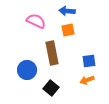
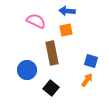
orange square: moved 2 px left
blue square: moved 2 px right; rotated 24 degrees clockwise
orange arrow: rotated 144 degrees clockwise
